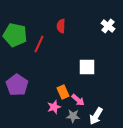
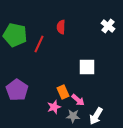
red semicircle: moved 1 px down
purple pentagon: moved 5 px down
